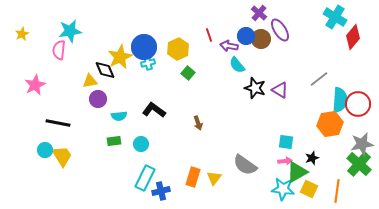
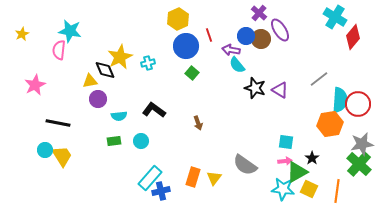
cyan star at (70, 31): rotated 20 degrees clockwise
purple arrow at (229, 46): moved 2 px right, 4 px down
blue circle at (144, 47): moved 42 px right, 1 px up
yellow hexagon at (178, 49): moved 30 px up
green square at (188, 73): moved 4 px right
cyan circle at (141, 144): moved 3 px up
black star at (312, 158): rotated 16 degrees counterclockwise
cyan rectangle at (145, 178): moved 5 px right; rotated 15 degrees clockwise
